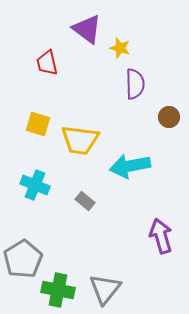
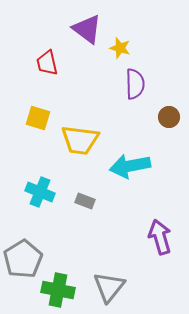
yellow square: moved 6 px up
cyan cross: moved 5 px right, 7 px down
gray rectangle: rotated 18 degrees counterclockwise
purple arrow: moved 1 px left, 1 px down
gray triangle: moved 4 px right, 2 px up
